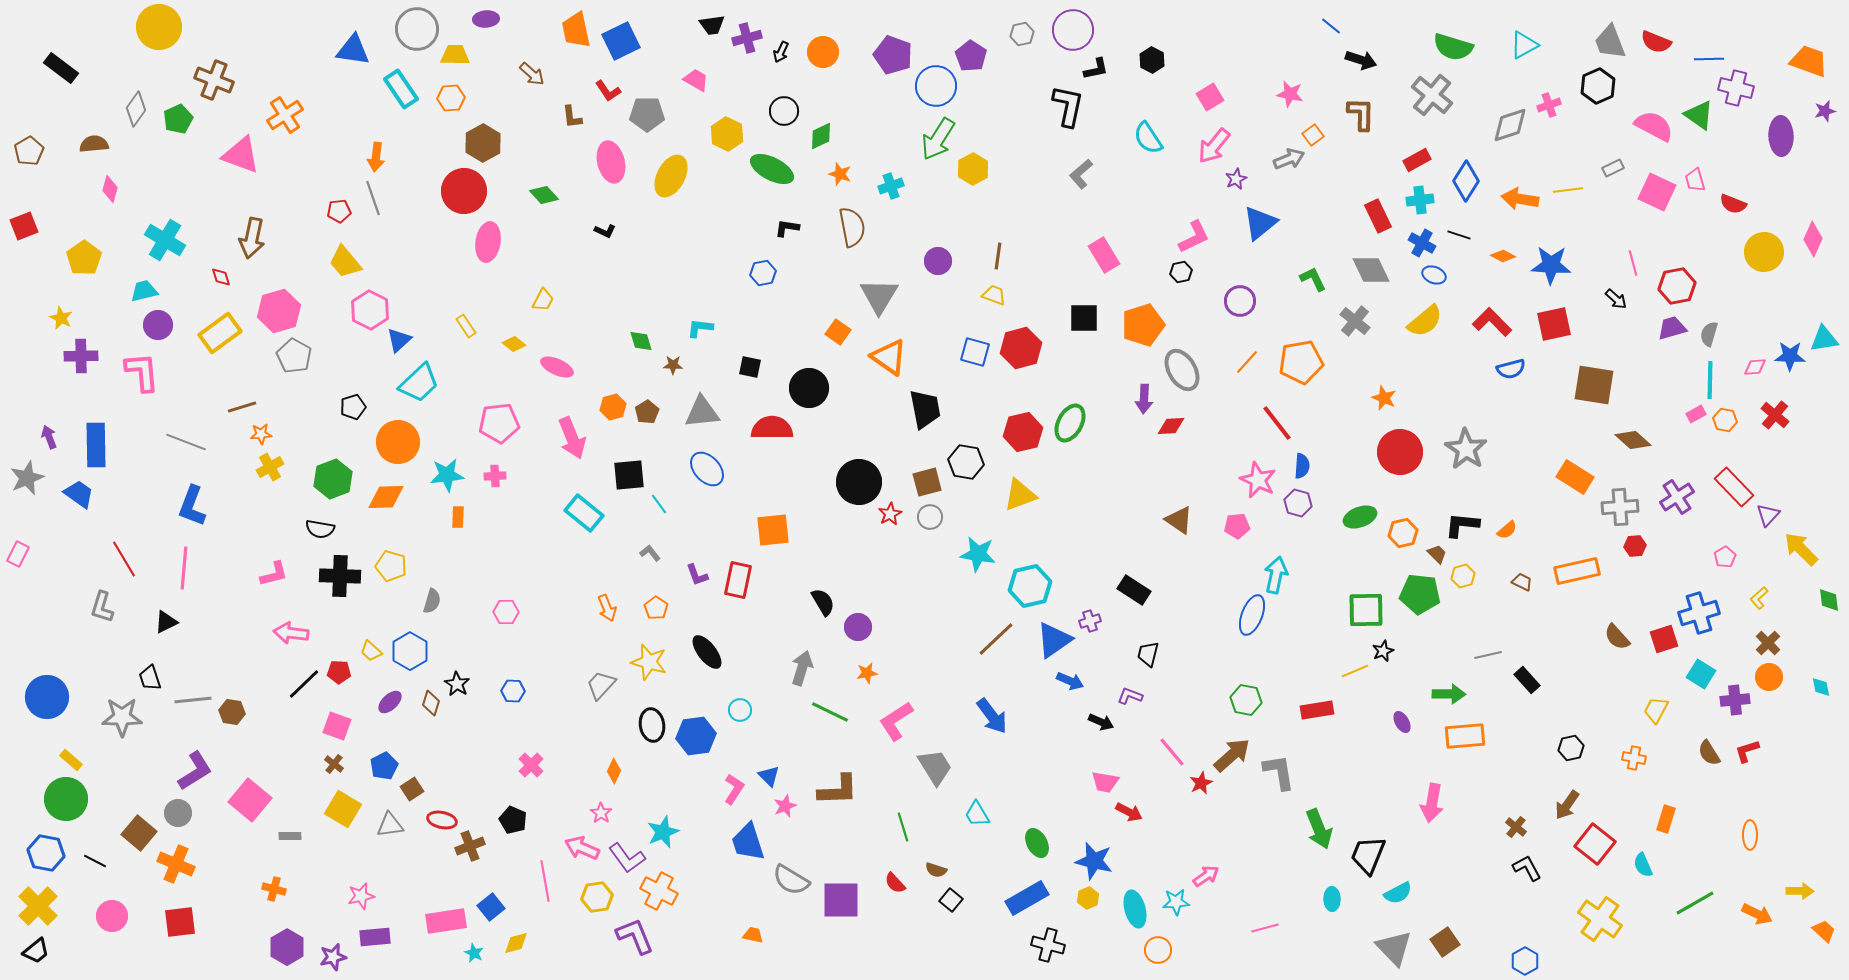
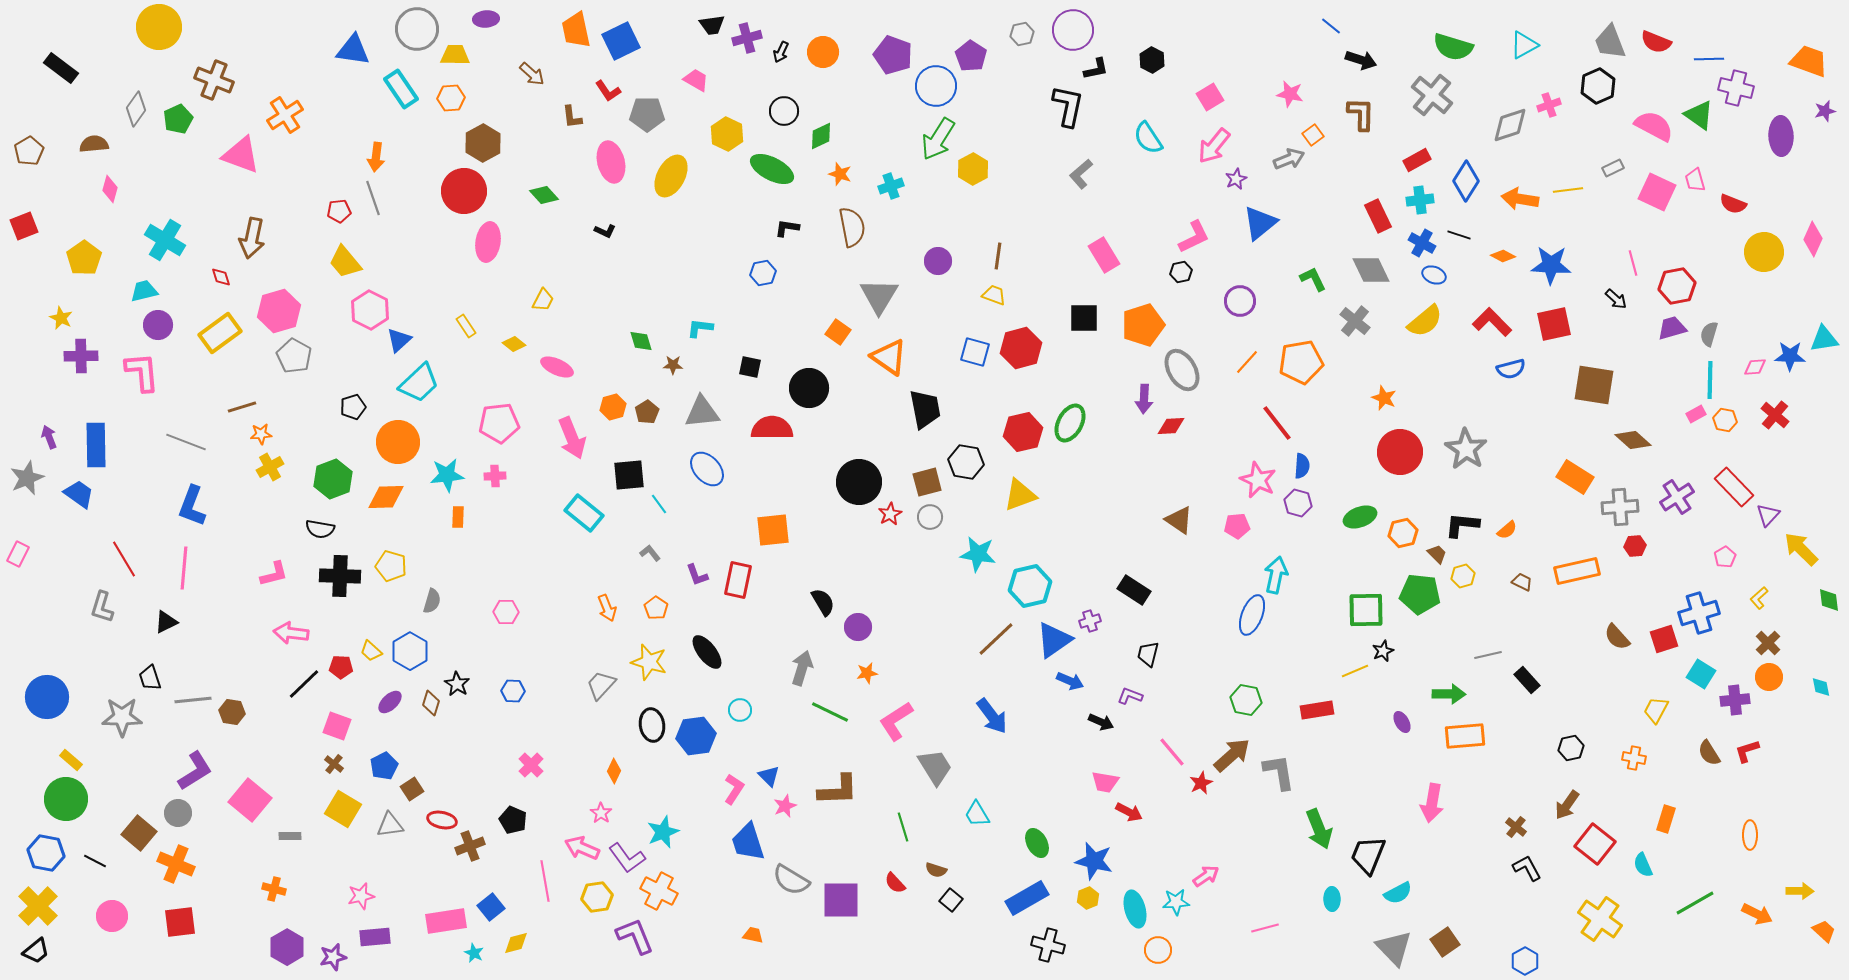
red pentagon at (339, 672): moved 2 px right, 5 px up
